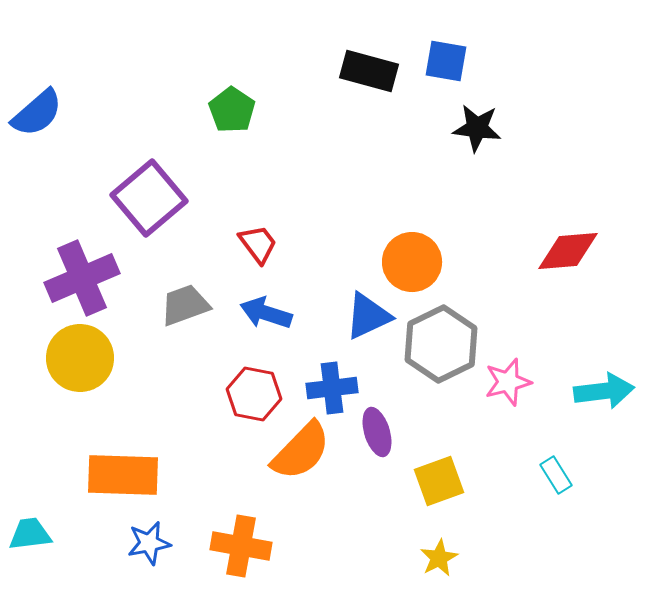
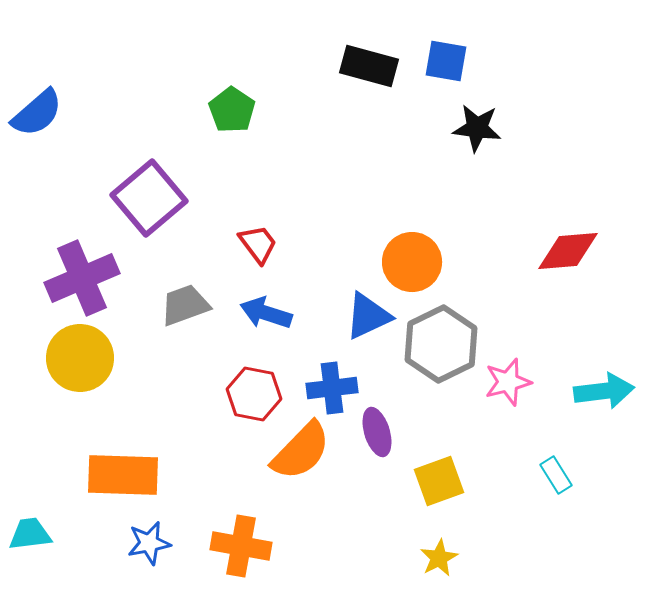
black rectangle: moved 5 px up
